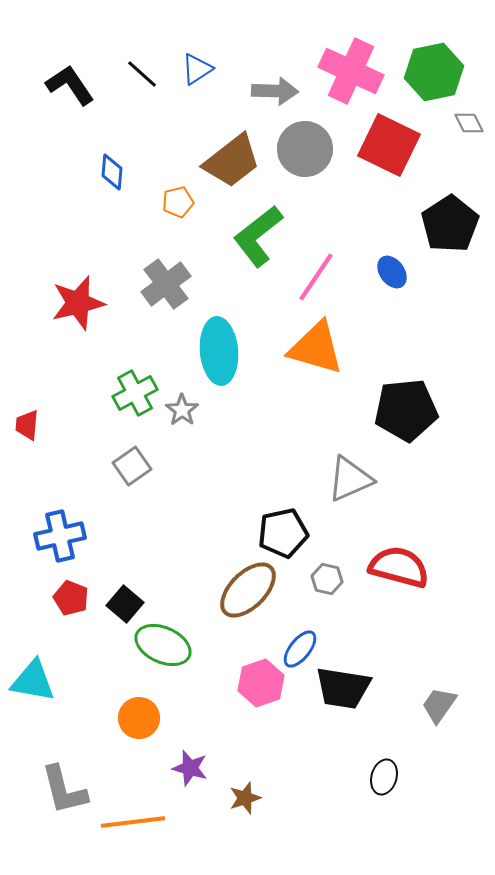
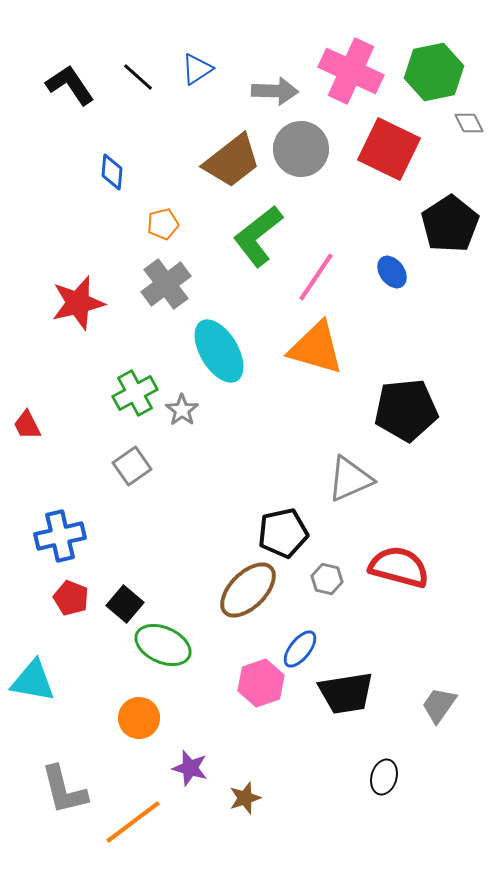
black line at (142, 74): moved 4 px left, 3 px down
red square at (389, 145): moved 4 px down
gray circle at (305, 149): moved 4 px left
orange pentagon at (178, 202): moved 15 px left, 22 px down
cyan ellipse at (219, 351): rotated 26 degrees counterclockwise
red trapezoid at (27, 425): rotated 32 degrees counterclockwise
black trapezoid at (343, 688): moved 3 px right, 5 px down; rotated 18 degrees counterclockwise
orange line at (133, 822): rotated 30 degrees counterclockwise
